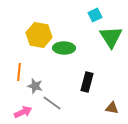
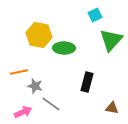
green triangle: moved 3 px down; rotated 15 degrees clockwise
orange line: rotated 72 degrees clockwise
gray line: moved 1 px left, 1 px down
